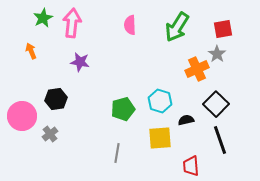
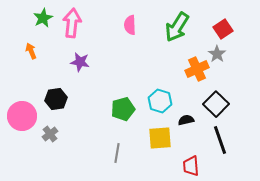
red square: rotated 24 degrees counterclockwise
